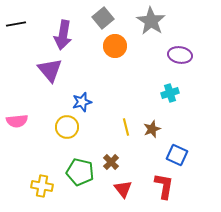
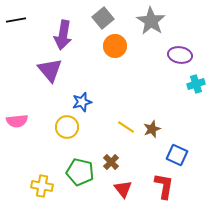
black line: moved 4 px up
cyan cross: moved 26 px right, 9 px up
yellow line: rotated 42 degrees counterclockwise
